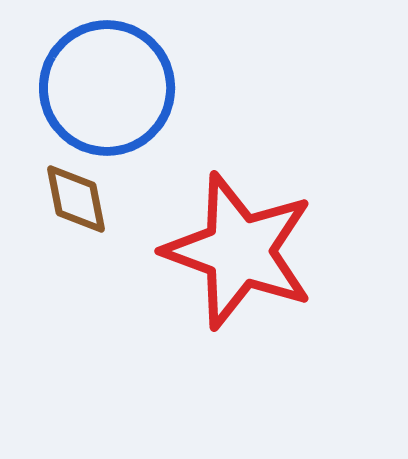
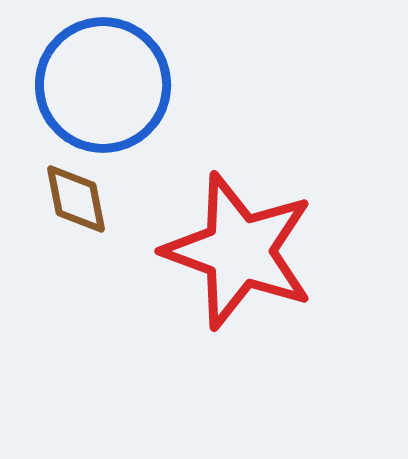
blue circle: moved 4 px left, 3 px up
